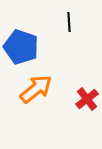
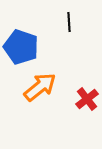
orange arrow: moved 4 px right, 2 px up
